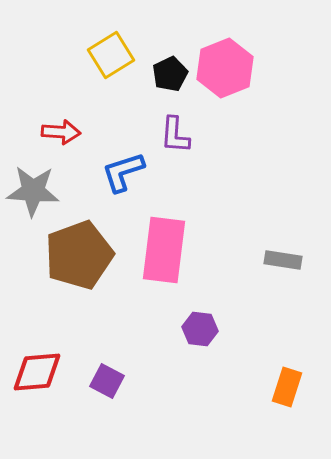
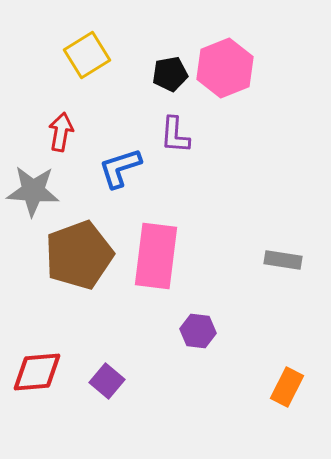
yellow square: moved 24 px left
black pentagon: rotated 16 degrees clockwise
red arrow: rotated 84 degrees counterclockwise
blue L-shape: moved 3 px left, 4 px up
pink rectangle: moved 8 px left, 6 px down
purple hexagon: moved 2 px left, 2 px down
purple square: rotated 12 degrees clockwise
orange rectangle: rotated 9 degrees clockwise
